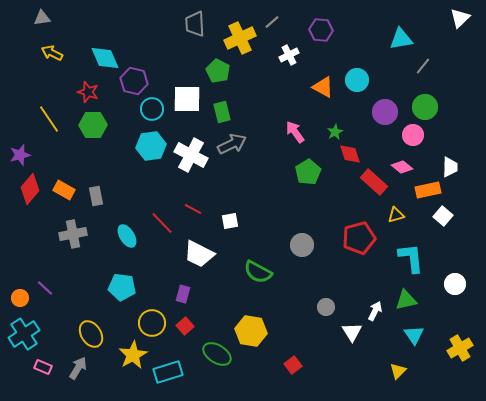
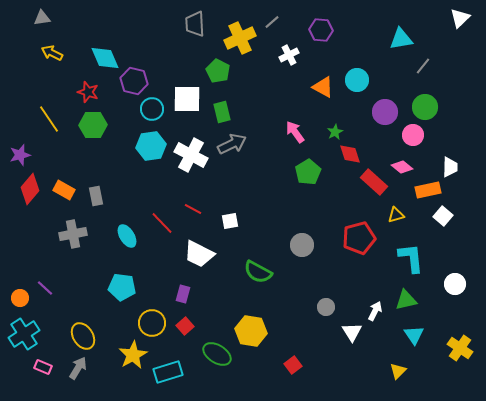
yellow ellipse at (91, 334): moved 8 px left, 2 px down
yellow cross at (460, 348): rotated 25 degrees counterclockwise
